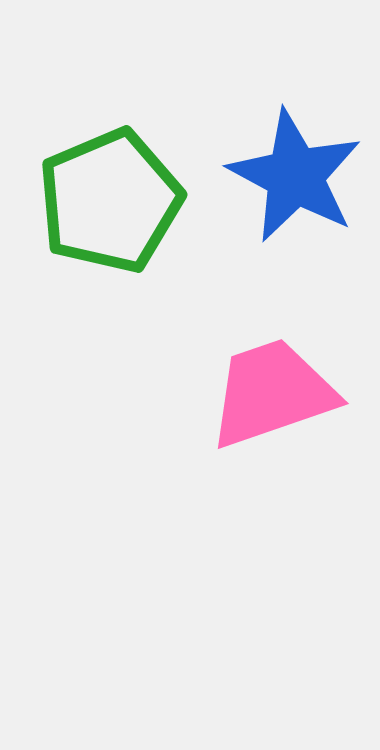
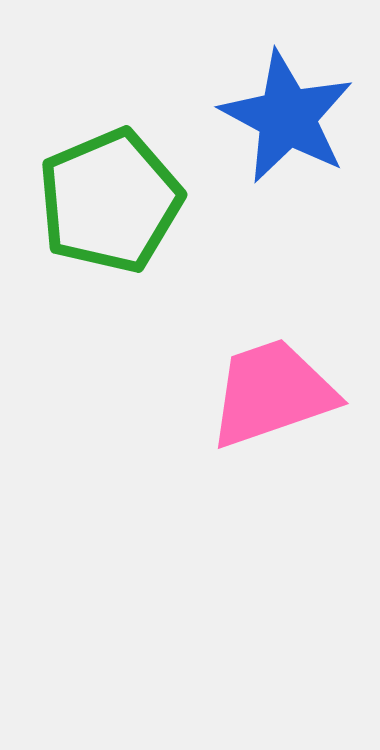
blue star: moved 8 px left, 59 px up
